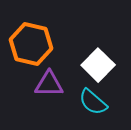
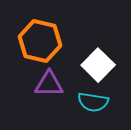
orange hexagon: moved 9 px right, 3 px up
cyan semicircle: rotated 32 degrees counterclockwise
